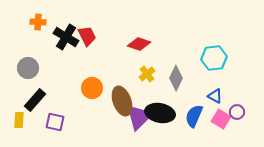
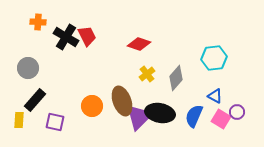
gray diamond: rotated 15 degrees clockwise
orange circle: moved 18 px down
